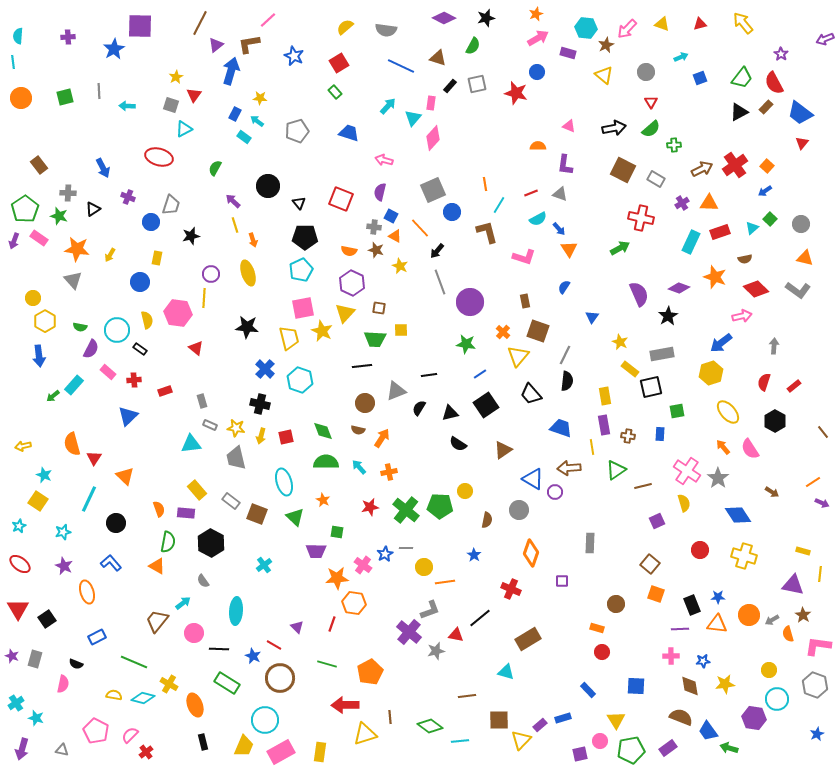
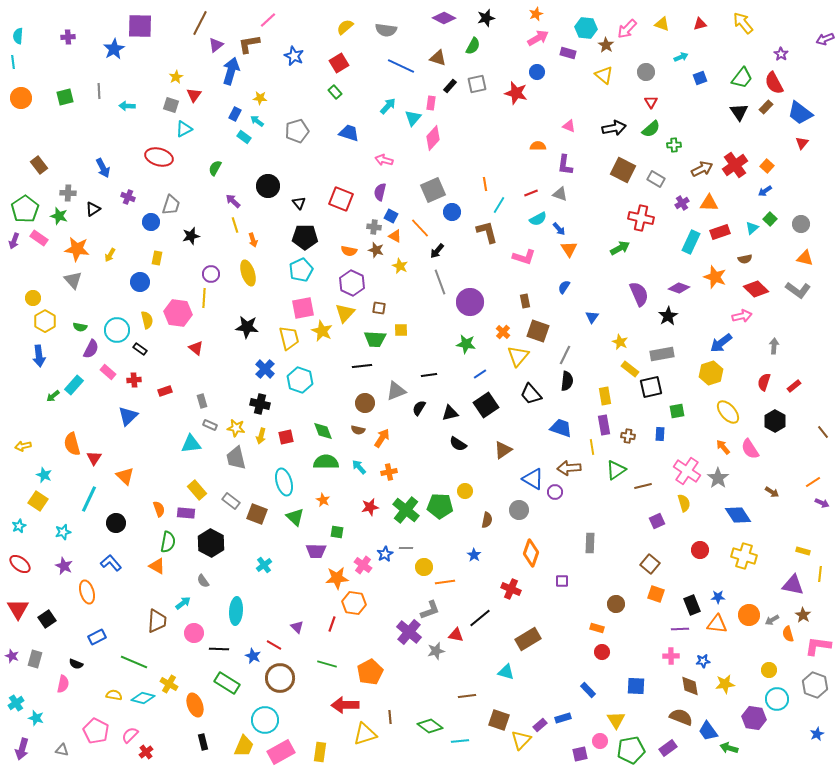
brown star at (606, 45): rotated 14 degrees counterclockwise
black triangle at (739, 112): rotated 36 degrees counterclockwise
brown trapezoid at (157, 621): rotated 145 degrees clockwise
brown square at (499, 720): rotated 20 degrees clockwise
